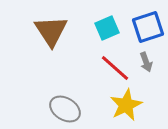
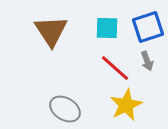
cyan square: rotated 25 degrees clockwise
gray arrow: moved 1 px right, 1 px up
